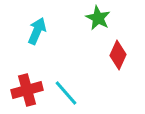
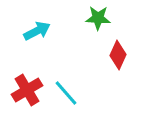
green star: rotated 25 degrees counterclockwise
cyan arrow: rotated 40 degrees clockwise
red cross: rotated 16 degrees counterclockwise
